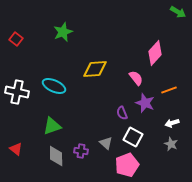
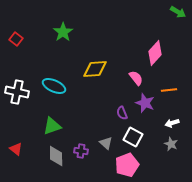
green star: rotated 12 degrees counterclockwise
orange line: rotated 14 degrees clockwise
